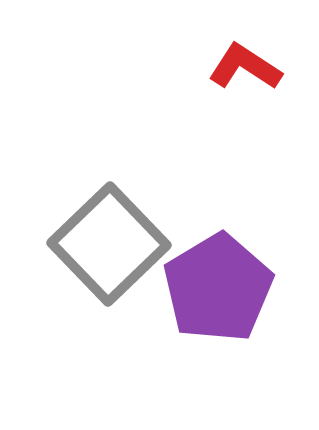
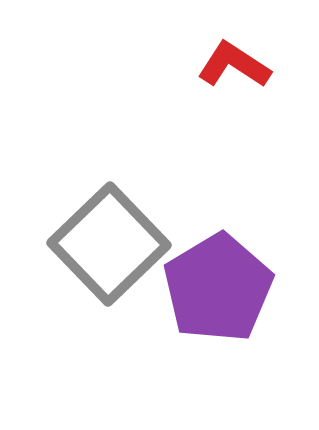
red L-shape: moved 11 px left, 2 px up
